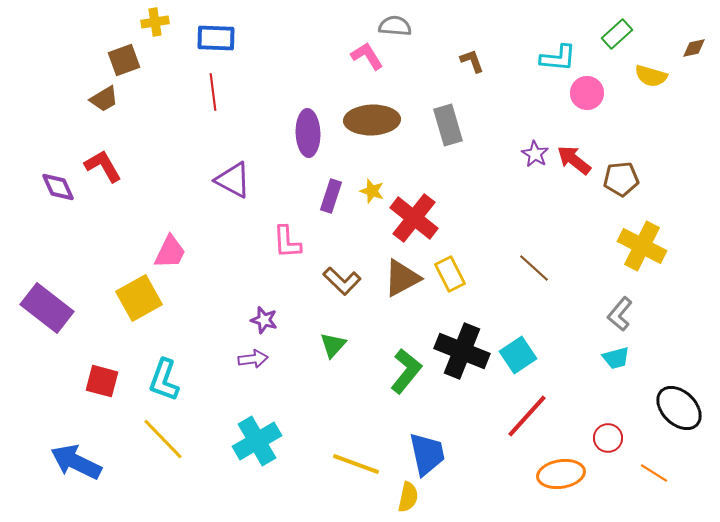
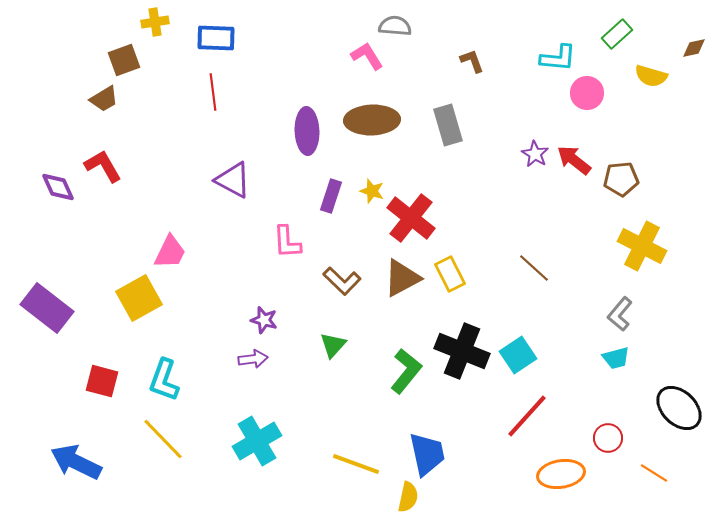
purple ellipse at (308, 133): moved 1 px left, 2 px up
red cross at (414, 218): moved 3 px left
